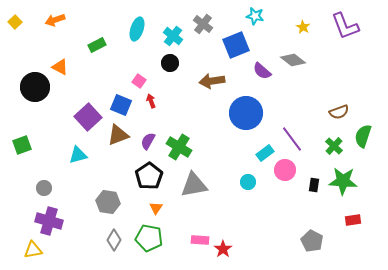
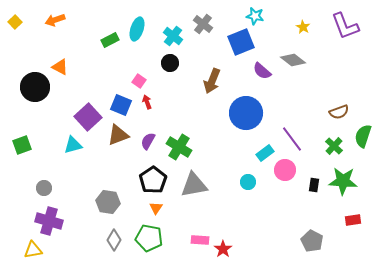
green rectangle at (97, 45): moved 13 px right, 5 px up
blue square at (236, 45): moved 5 px right, 3 px up
brown arrow at (212, 81): rotated 60 degrees counterclockwise
red arrow at (151, 101): moved 4 px left, 1 px down
cyan triangle at (78, 155): moved 5 px left, 10 px up
black pentagon at (149, 176): moved 4 px right, 4 px down
